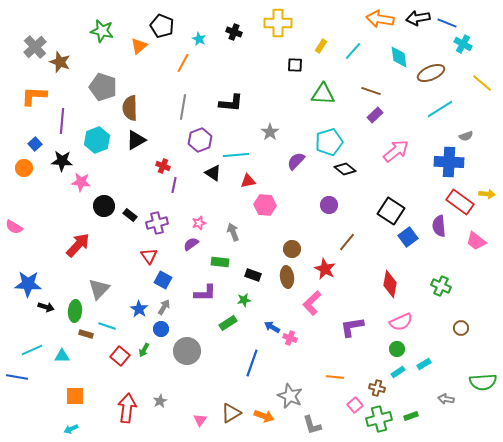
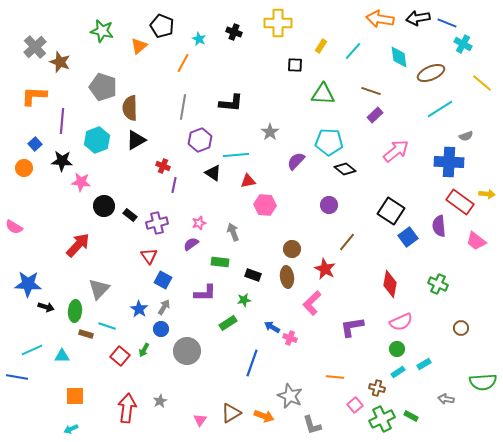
cyan pentagon at (329, 142): rotated 20 degrees clockwise
green cross at (441, 286): moved 3 px left, 2 px up
green rectangle at (411, 416): rotated 48 degrees clockwise
green cross at (379, 419): moved 3 px right; rotated 10 degrees counterclockwise
